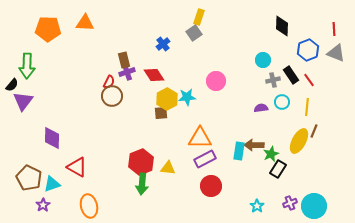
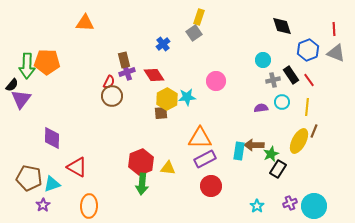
black diamond at (282, 26): rotated 20 degrees counterclockwise
orange pentagon at (48, 29): moved 1 px left, 33 px down
purple triangle at (23, 101): moved 2 px left, 2 px up
brown pentagon at (29, 178): rotated 15 degrees counterclockwise
orange ellipse at (89, 206): rotated 15 degrees clockwise
